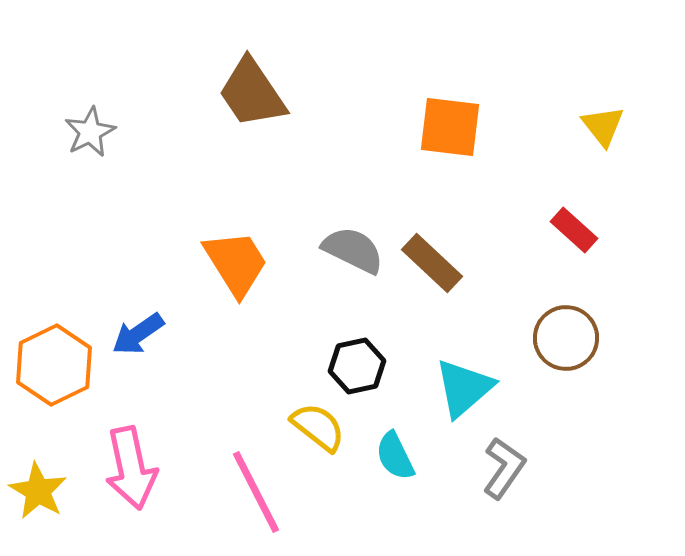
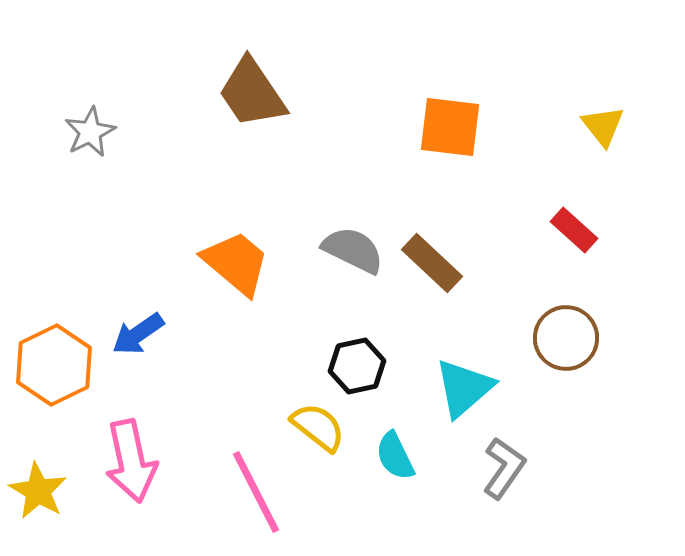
orange trapezoid: rotated 18 degrees counterclockwise
pink arrow: moved 7 px up
